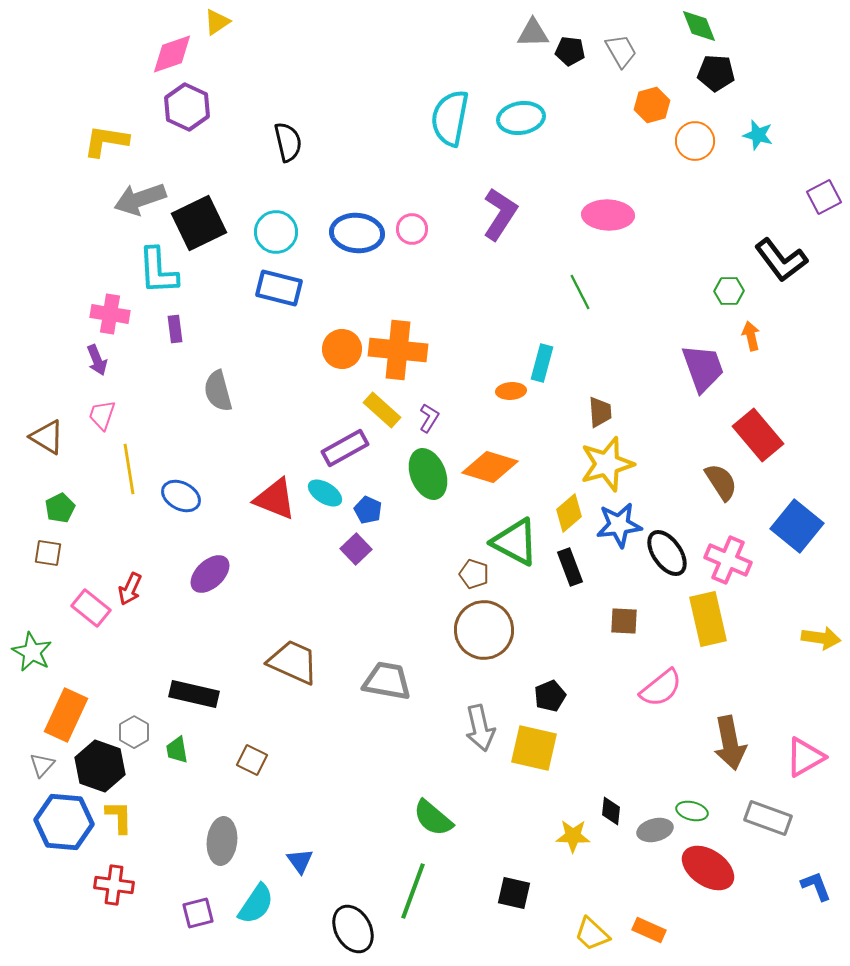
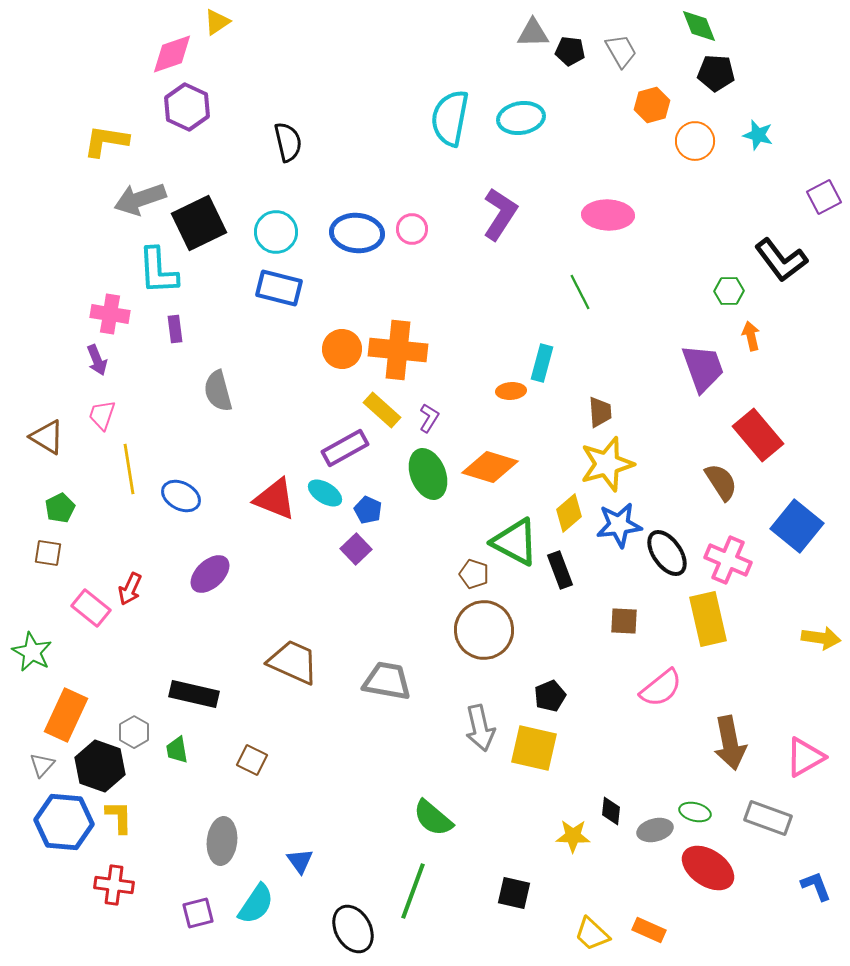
black rectangle at (570, 567): moved 10 px left, 3 px down
green ellipse at (692, 811): moved 3 px right, 1 px down
